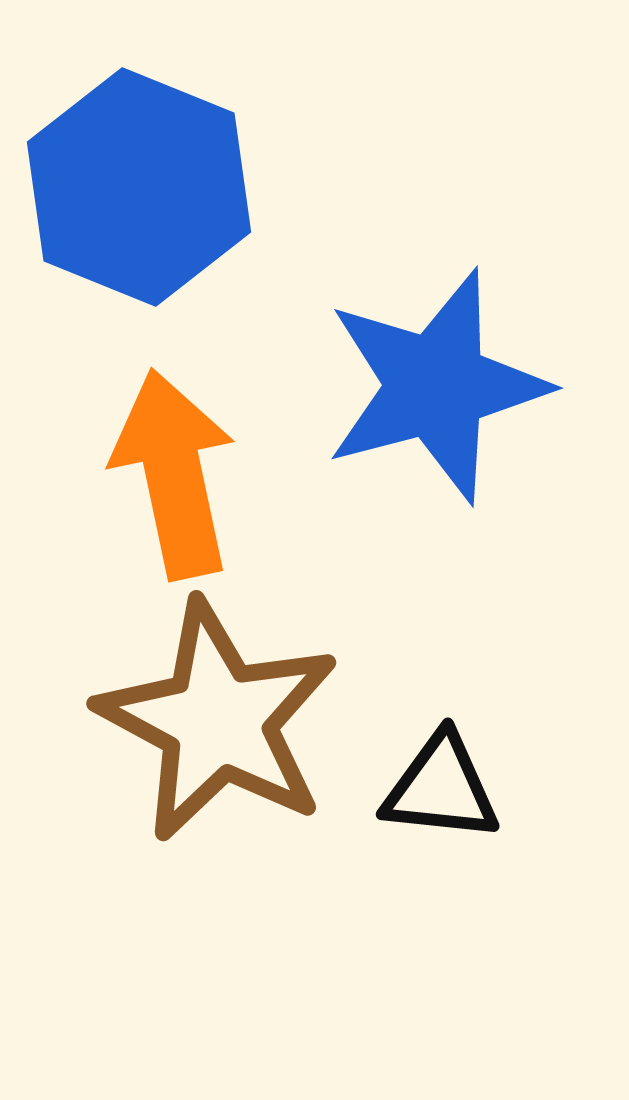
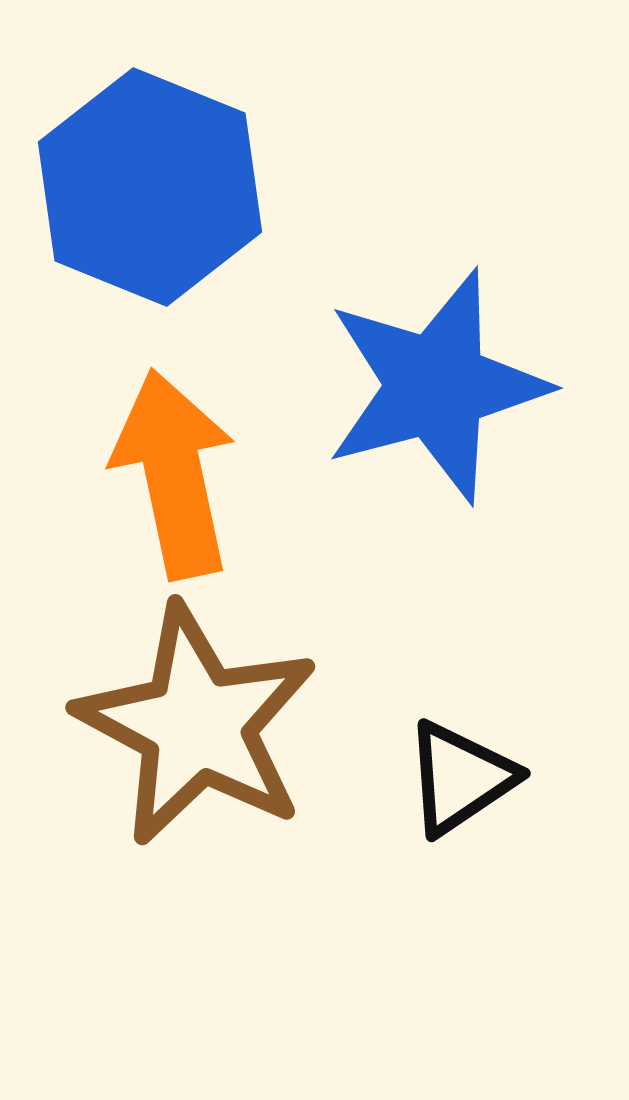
blue hexagon: moved 11 px right
brown star: moved 21 px left, 4 px down
black triangle: moved 19 px right, 10 px up; rotated 40 degrees counterclockwise
